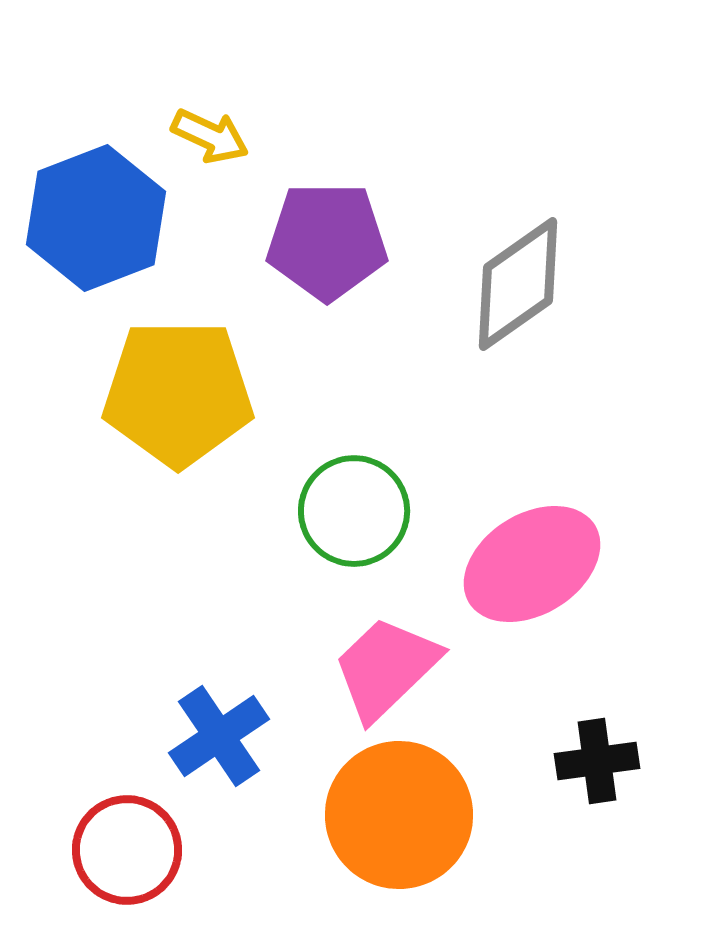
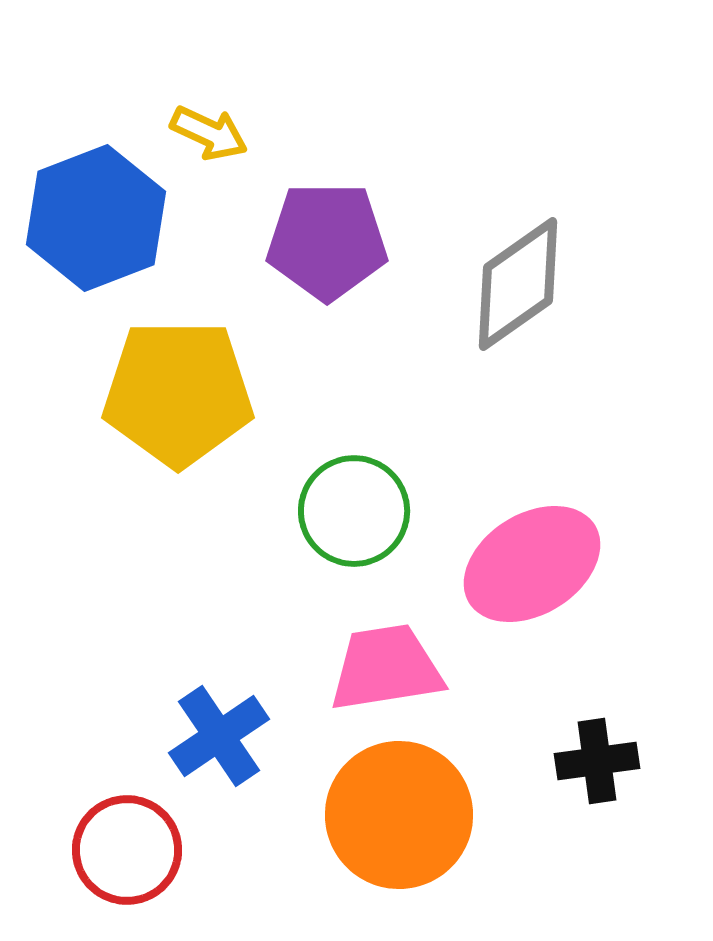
yellow arrow: moved 1 px left, 3 px up
pink trapezoid: rotated 35 degrees clockwise
